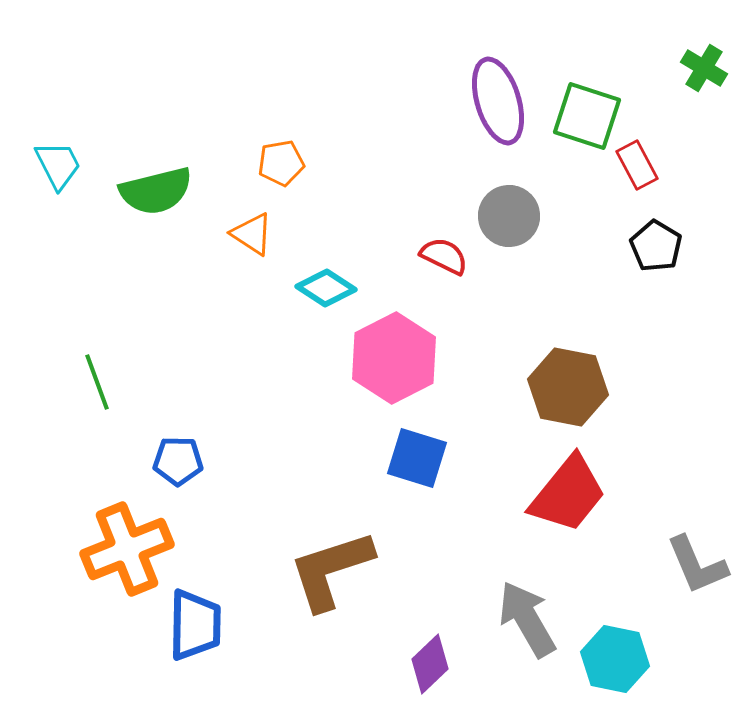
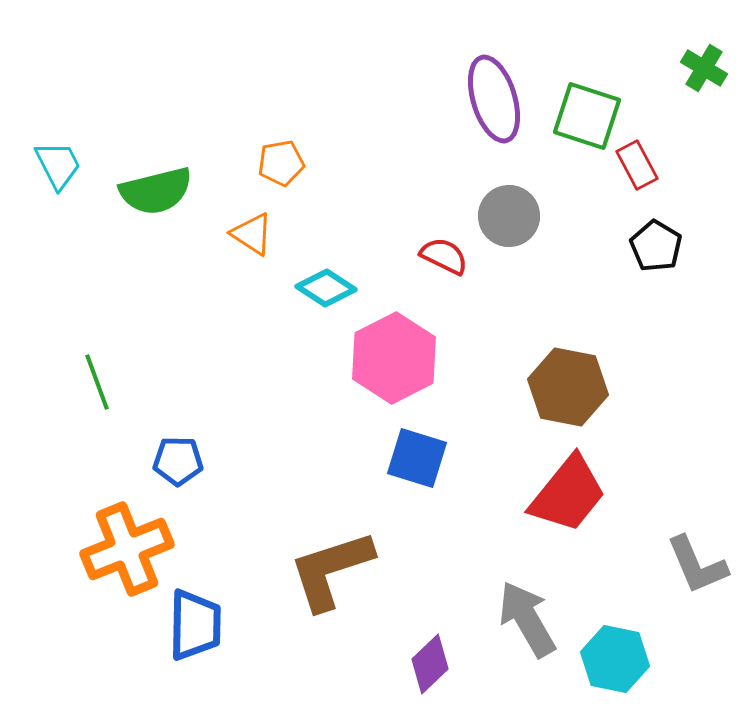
purple ellipse: moved 4 px left, 2 px up
